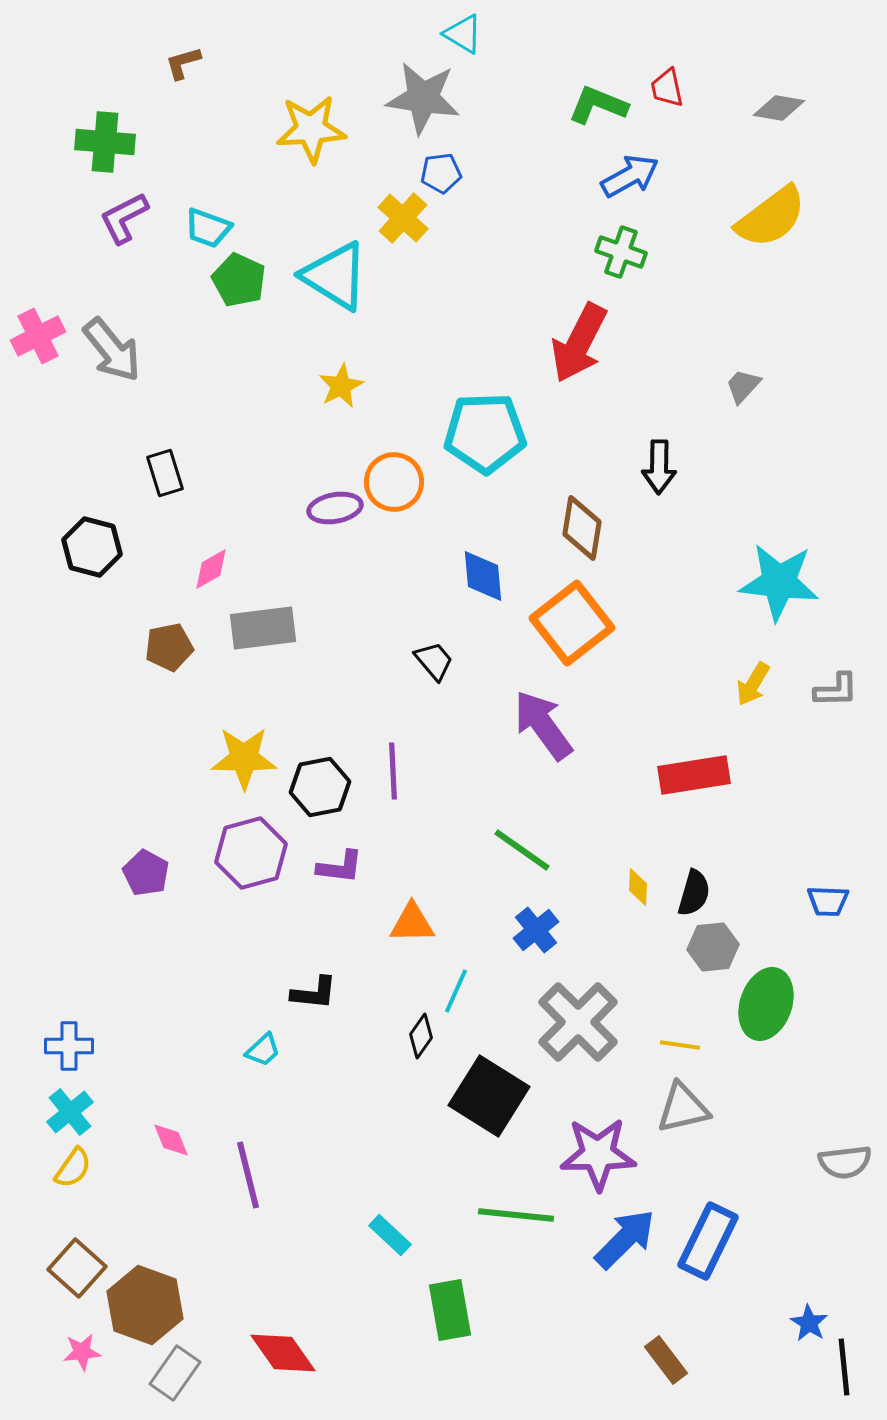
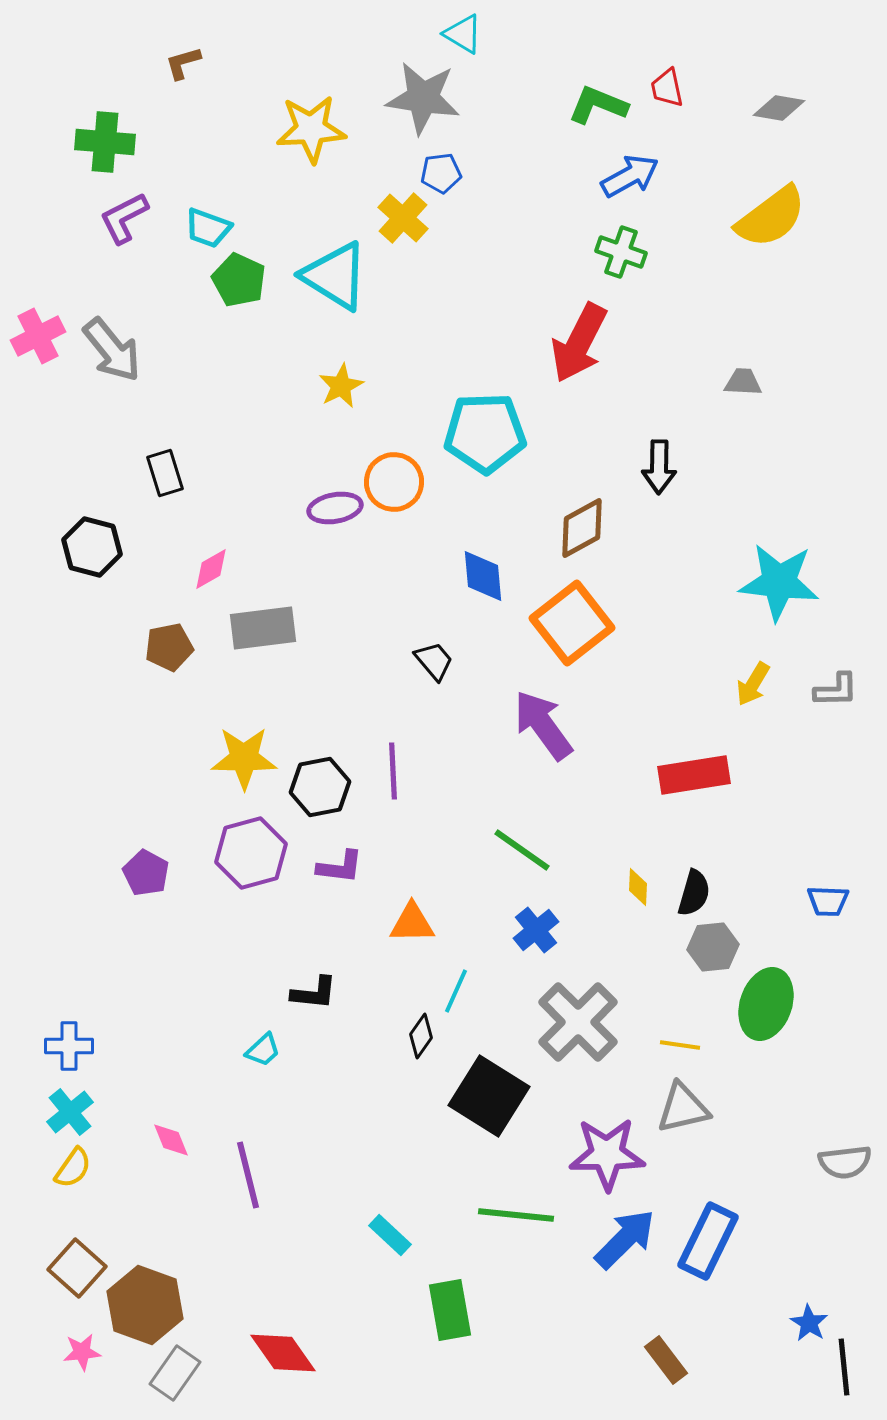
gray trapezoid at (743, 386): moved 4 px up; rotated 51 degrees clockwise
brown diamond at (582, 528): rotated 52 degrees clockwise
purple star at (598, 1154): moved 9 px right
